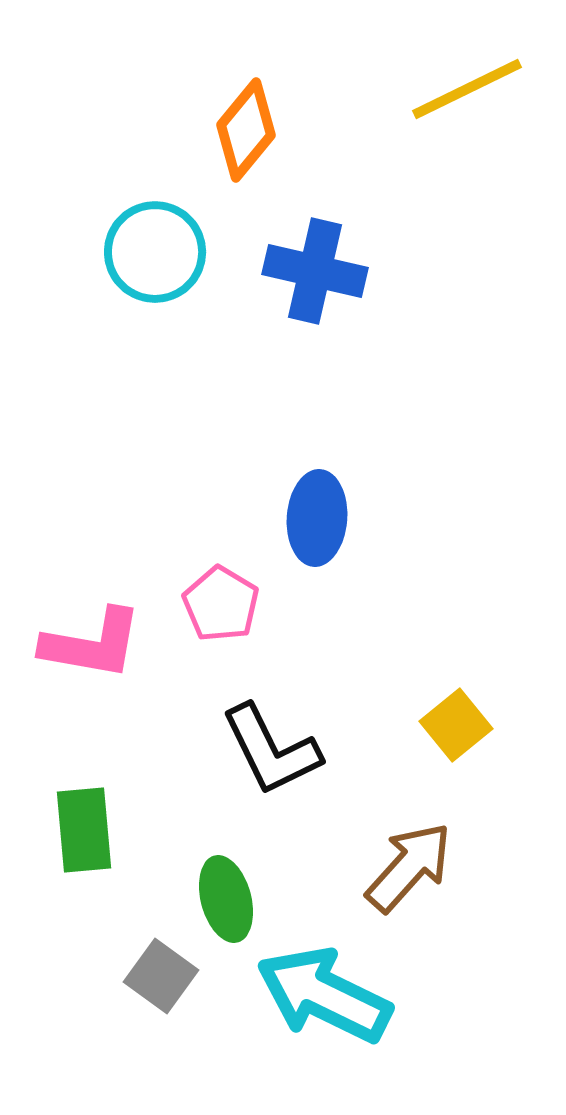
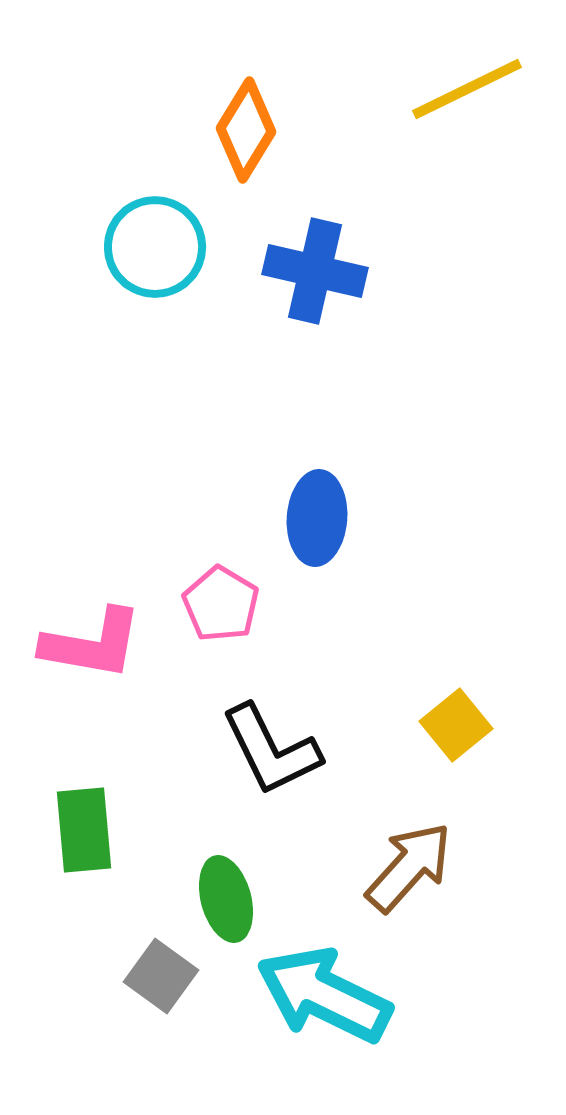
orange diamond: rotated 8 degrees counterclockwise
cyan circle: moved 5 px up
